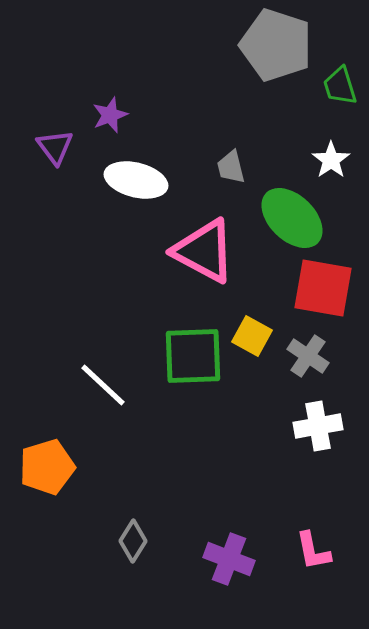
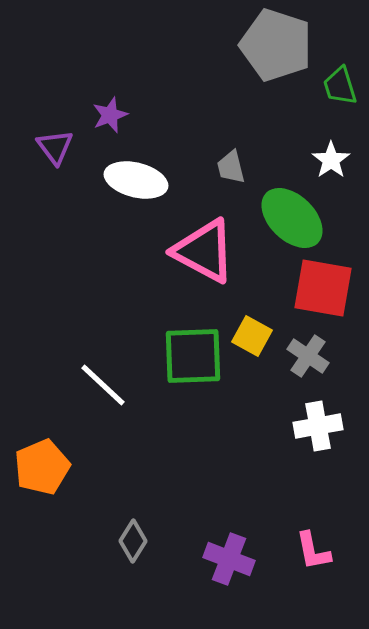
orange pentagon: moved 5 px left; rotated 6 degrees counterclockwise
